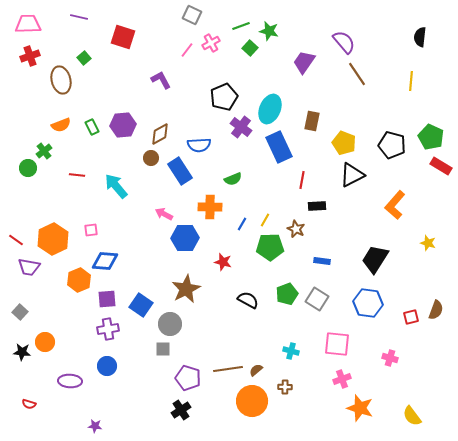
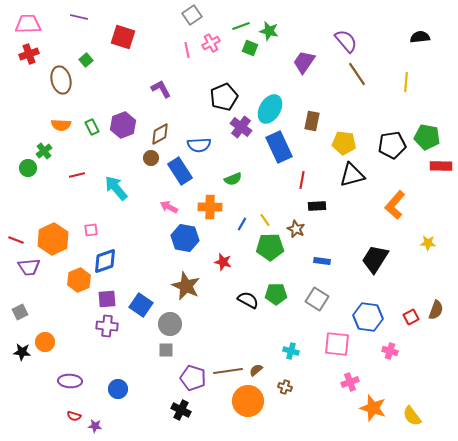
gray square at (192, 15): rotated 30 degrees clockwise
black semicircle at (420, 37): rotated 78 degrees clockwise
purple semicircle at (344, 42): moved 2 px right, 1 px up
green square at (250, 48): rotated 21 degrees counterclockwise
pink line at (187, 50): rotated 49 degrees counterclockwise
red cross at (30, 56): moved 1 px left, 2 px up
green square at (84, 58): moved 2 px right, 2 px down
purple L-shape at (161, 80): moved 9 px down
yellow line at (411, 81): moved 5 px left, 1 px down
cyan ellipse at (270, 109): rotated 8 degrees clockwise
orange semicircle at (61, 125): rotated 24 degrees clockwise
purple hexagon at (123, 125): rotated 15 degrees counterclockwise
green pentagon at (431, 137): moved 4 px left; rotated 15 degrees counterclockwise
yellow pentagon at (344, 143): rotated 15 degrees counterclockwise
black pentagon at (392, 145): rotated 24 degrees counterclockwise
red rectangle at (441, 166): rotated 30 degrees counterclockwise
red line at (77, 175): rotated 21 degrees counterclockwise
black triangle at (352, 175): rotated 12 degrees clockwise
cyan arrow at (116, 186): moved 2 px down
pink arrow at (164, 214): moved 5 px right, 7 px up
yellow line at (265, 220): rotated 64 degrees counterclockwise
blue hexagon at (185, 238): rotated 12 degrees clockwise
red line at (16, 240): rotated 14 degrees counterclockwise
yellow star at (428, 243): rotated 14 degrees counterclockwise
blue diamond at (105, 261): rotated 24 degrees counterclockwise
purple trapezoid at (29, 267): rotated 15 degrees counterclockwise
brown star at (186, 289): moved 3 px up; rotated 20 degrees counterclockwise
green pentagon at (287, 294): moved 11 px left; rotated 20 degrees clockwise
blue hexagon at (368, 303): moved 14 px down
gray square at (20, 312): rotated 21 degrees clockwise
red square at (411, 317): rotated 14 degrees counterclockwise
purple cross at (108, 329): moved 1 px left, 3 px up; rotated 15 degrees clockwise
gray square at (163, 349): moved 3 px right, 1 px down
pink cross at (390, 358): moved 7 px up
blue circle at (107, 366): moved 11 px right, 23 px down
brown line at (228, 369): moved 2 px down
purple pentagon at (188, 378): moved 5 px right
pink cross at (342, 379): moved 8 px right, 3 px down
brown cross at (285, 387): rotated 16 degrees clockwise
orange circle at (252, 401): moved 4 px left
red semicircle at (29, 404): moved 45 px right, 12 px down
orange star at (360, 408): moved 13 px right
black cross at (181, 410): rotated 30 degrees counterclockwise
